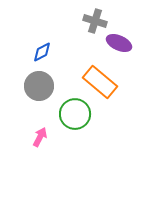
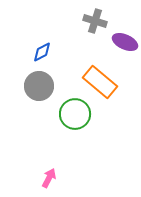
purple ellipse: moved 6 px right, 1 px up
pink arrow: moved 9 px right, 41 px down
